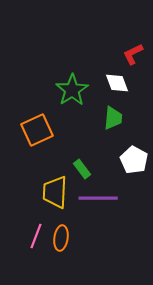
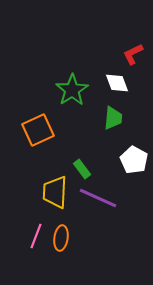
orange square: moved 1 px right
purple line: rotated 24 degrees clockwise
